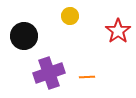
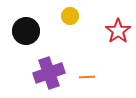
black circle: moved 2 px right, 5 px up
